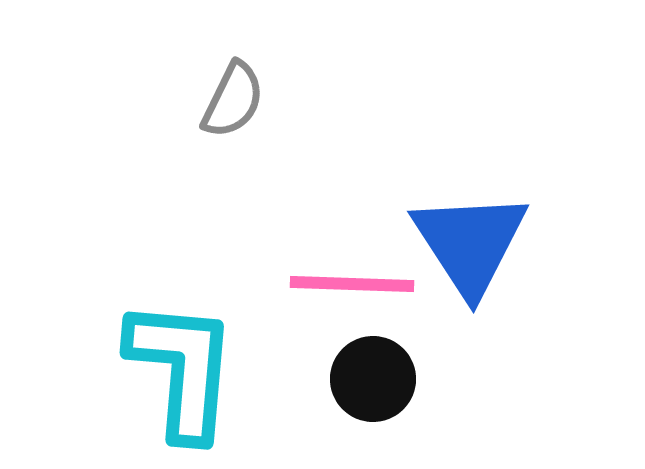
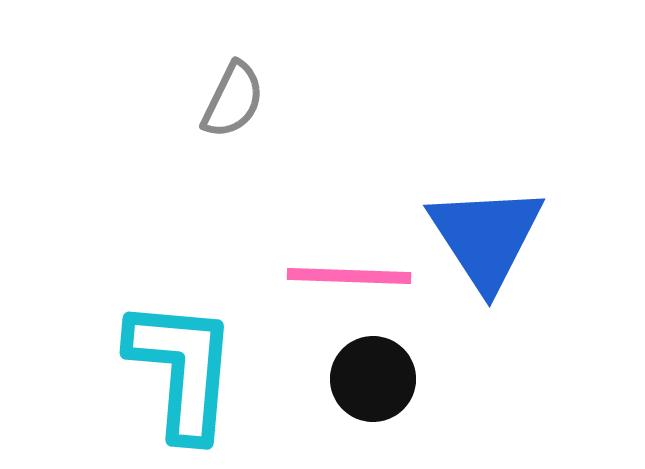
blue triangle: moved 16 px right, 6 px up
pink line: moved 3 px left, 8 px up
